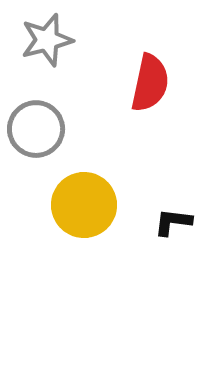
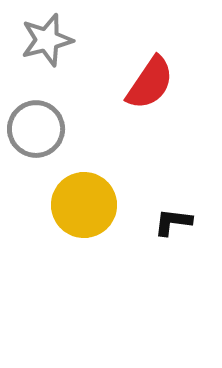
red semicircle: rotated 22 degrees clockwise
